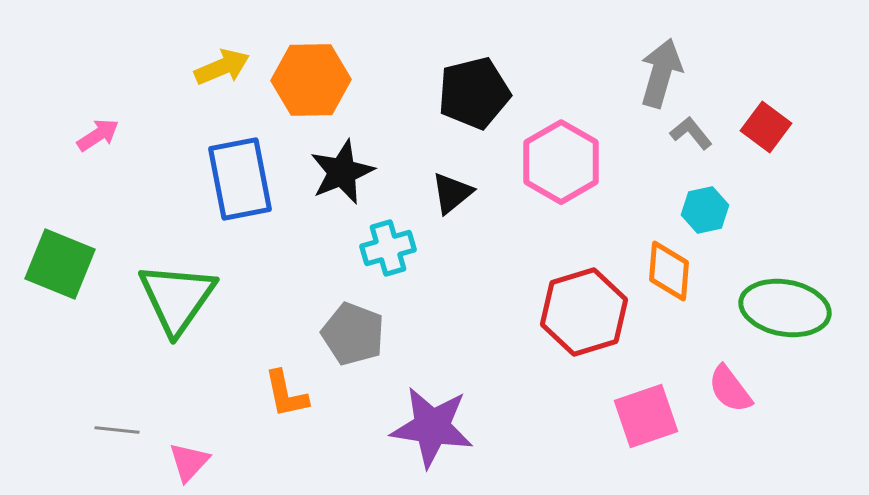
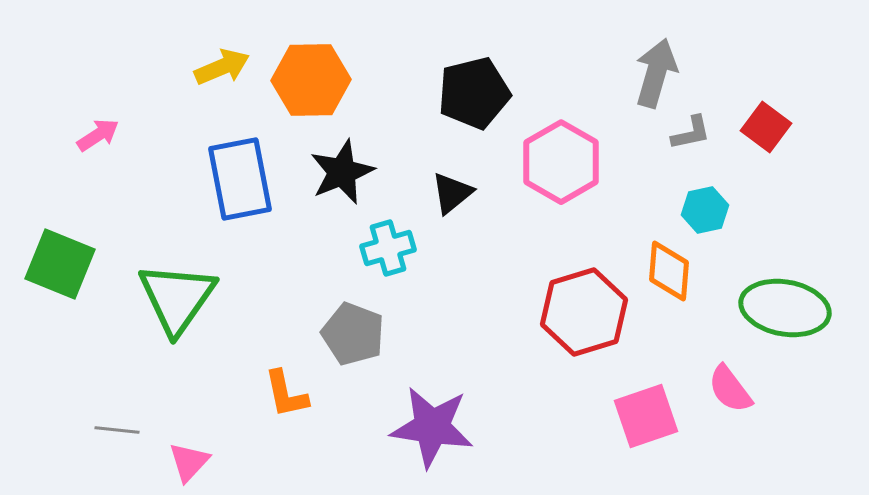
gray arrow: moved 5 px left
gray L-shape: rotated 117 degrees clockwise
